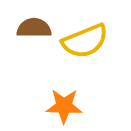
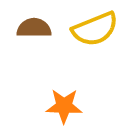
yellow semicircle: moved 10 px right, 12 px up
